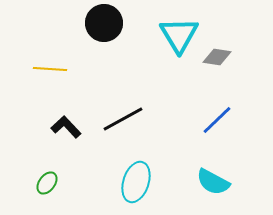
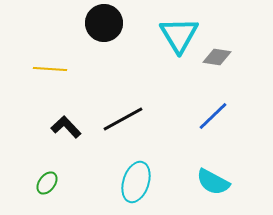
blue line: moved 4 px left, 4 px up
